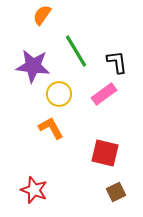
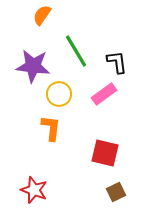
orange L-shape: rotated 36 degrees clockwise
